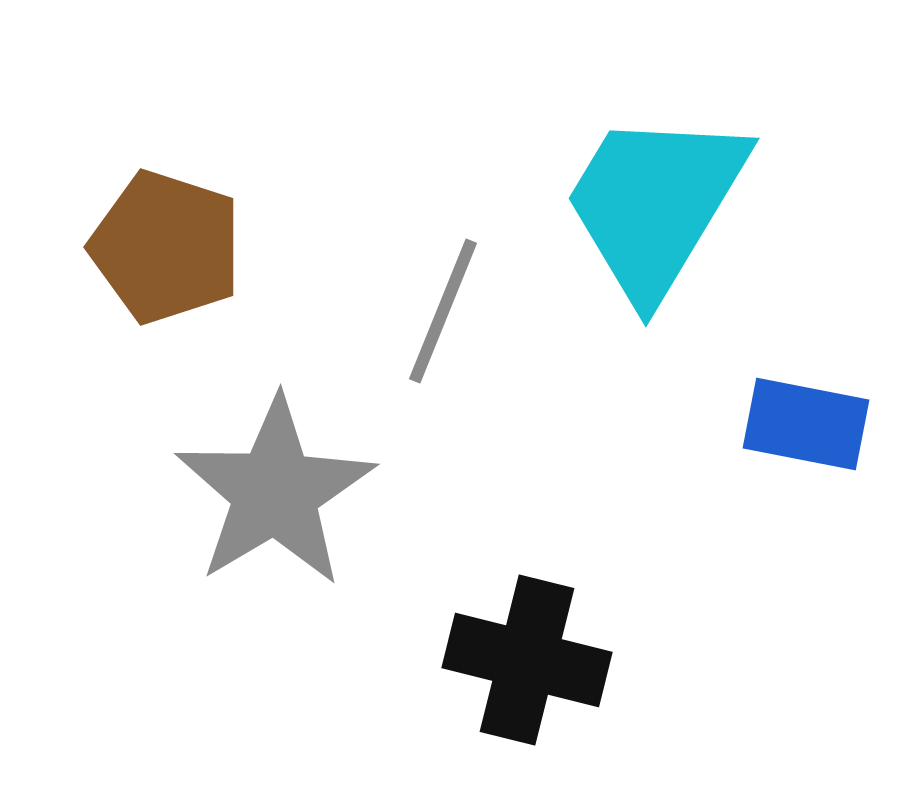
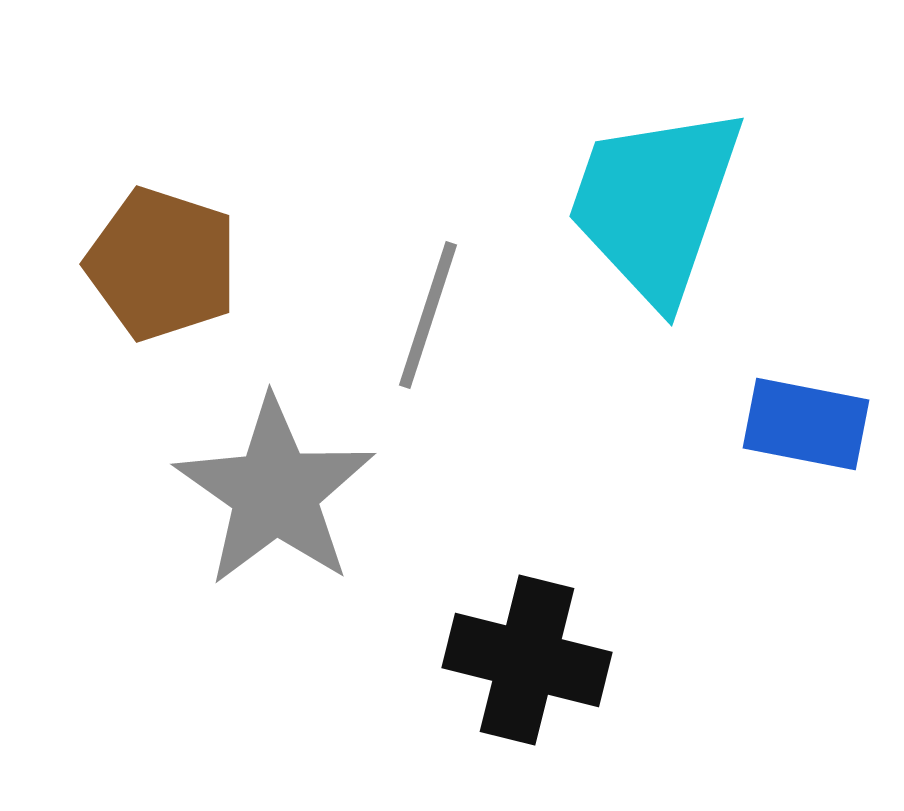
cyan trapezoid: rotated 12 degrees counterclockwise
brown pentagon: moved 4 px left, 17 px down
gray line: moved 15 px left, 4 px down; rotated 4 degrees counterclockwise
gray star: rotated 6 degrees counterclockwise
